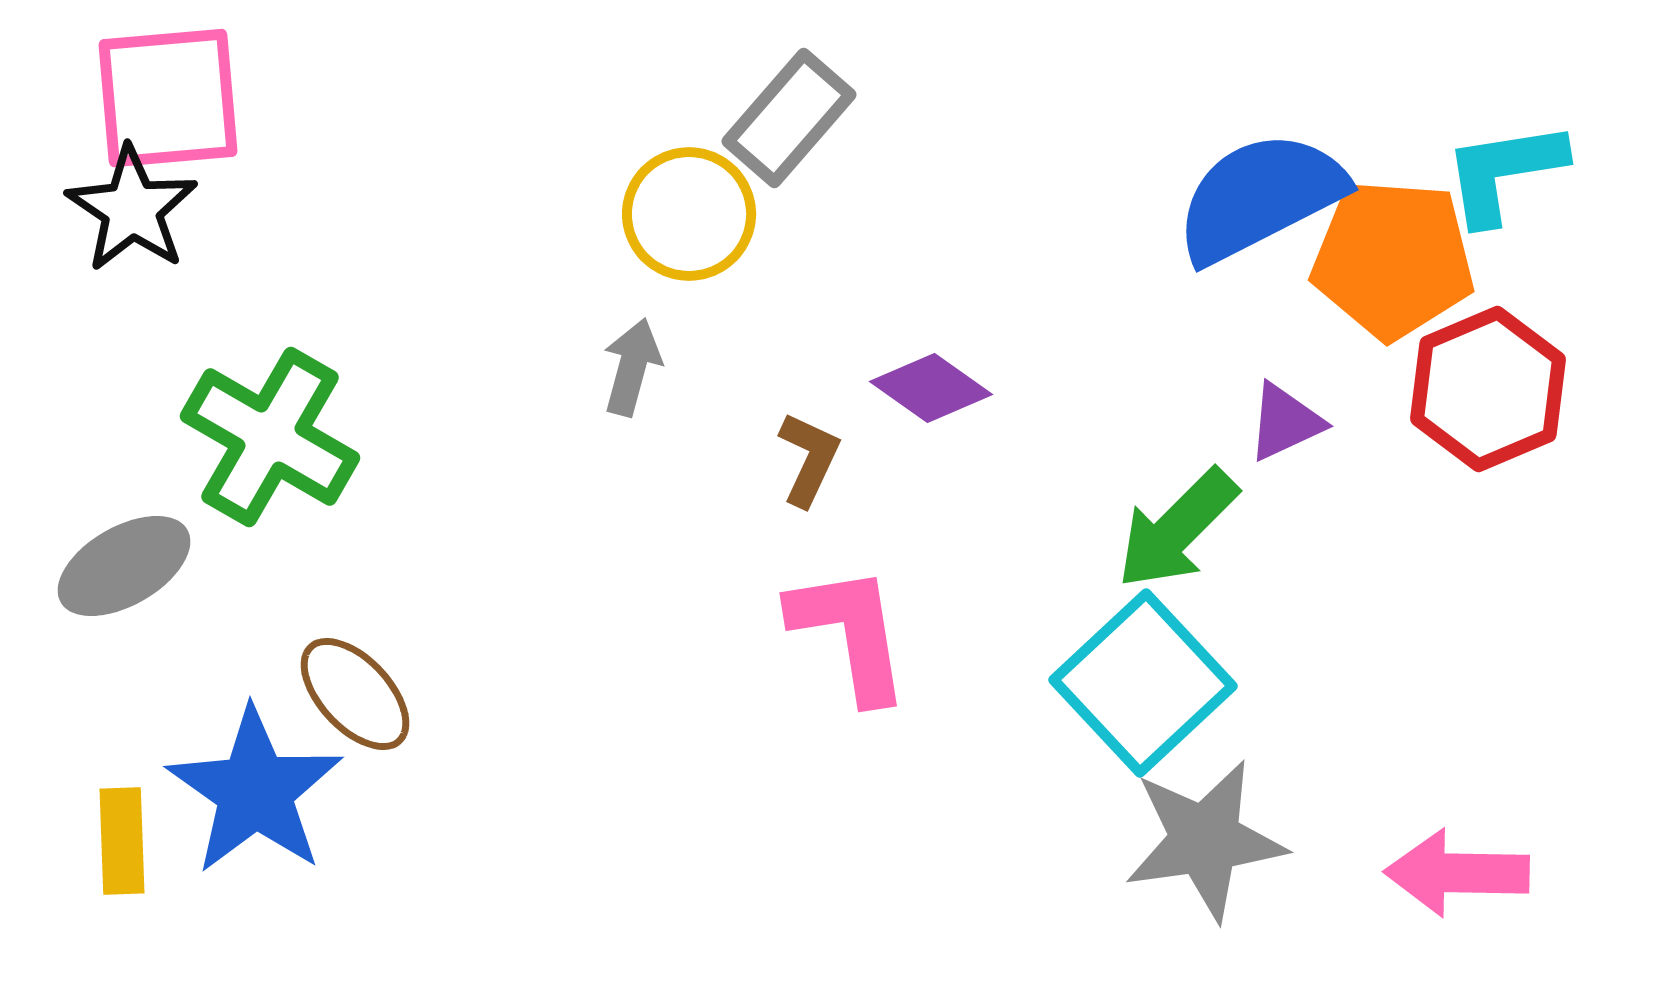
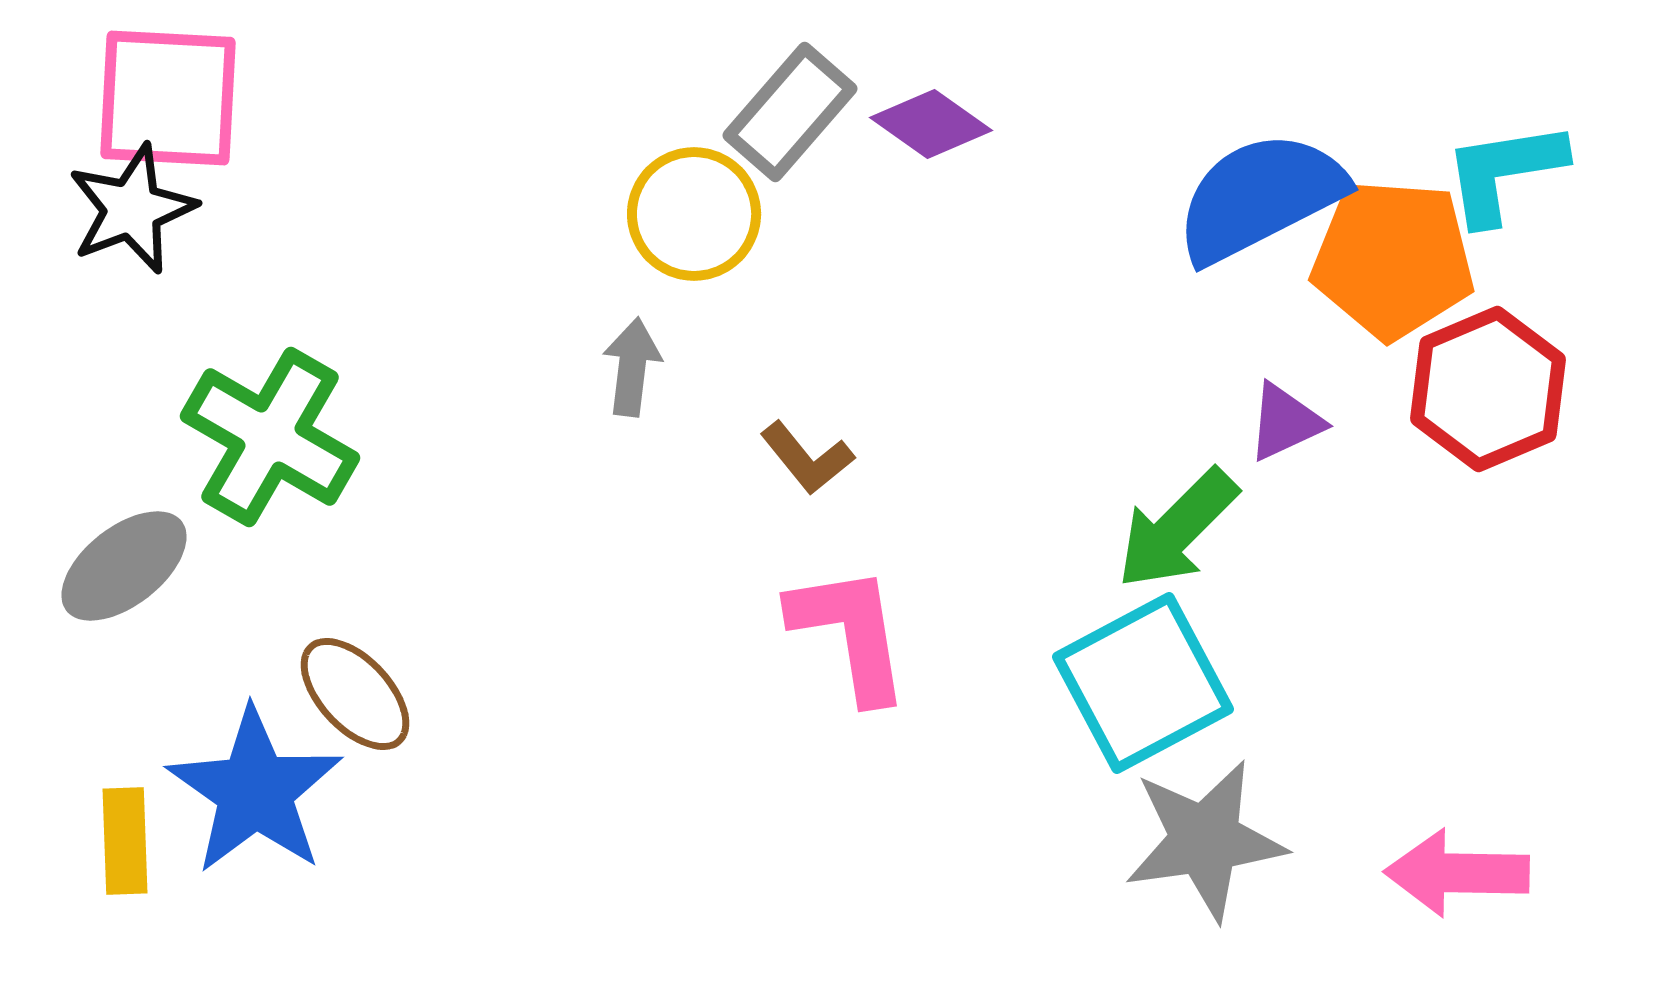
pink square: rotated 8 degrees clockwise
gray rectangle: moved 1 px right, 6 px up
black star: rotated 17 degrees clockwise
yellow circle: moved 5 px right
gray arrow: rotated 8 degrees counterclockwise
purple diamond: moved 264 px up
brown L-shape: moved 2 px left, 1 px up; rotated 116 degrees clockwise
gray ellipse: rotated 8 degrees counterclockwise
cyan square: rotated 15 degrees clockwise
yellow rectangle: moved 3 px right
